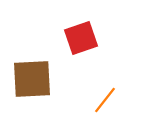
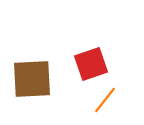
red square: moved 10 px right, 26 px down
